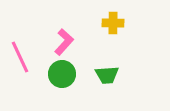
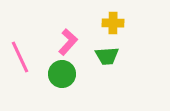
pink L-shape: moved 4 px right
green trapezoid: moved 19 px up
